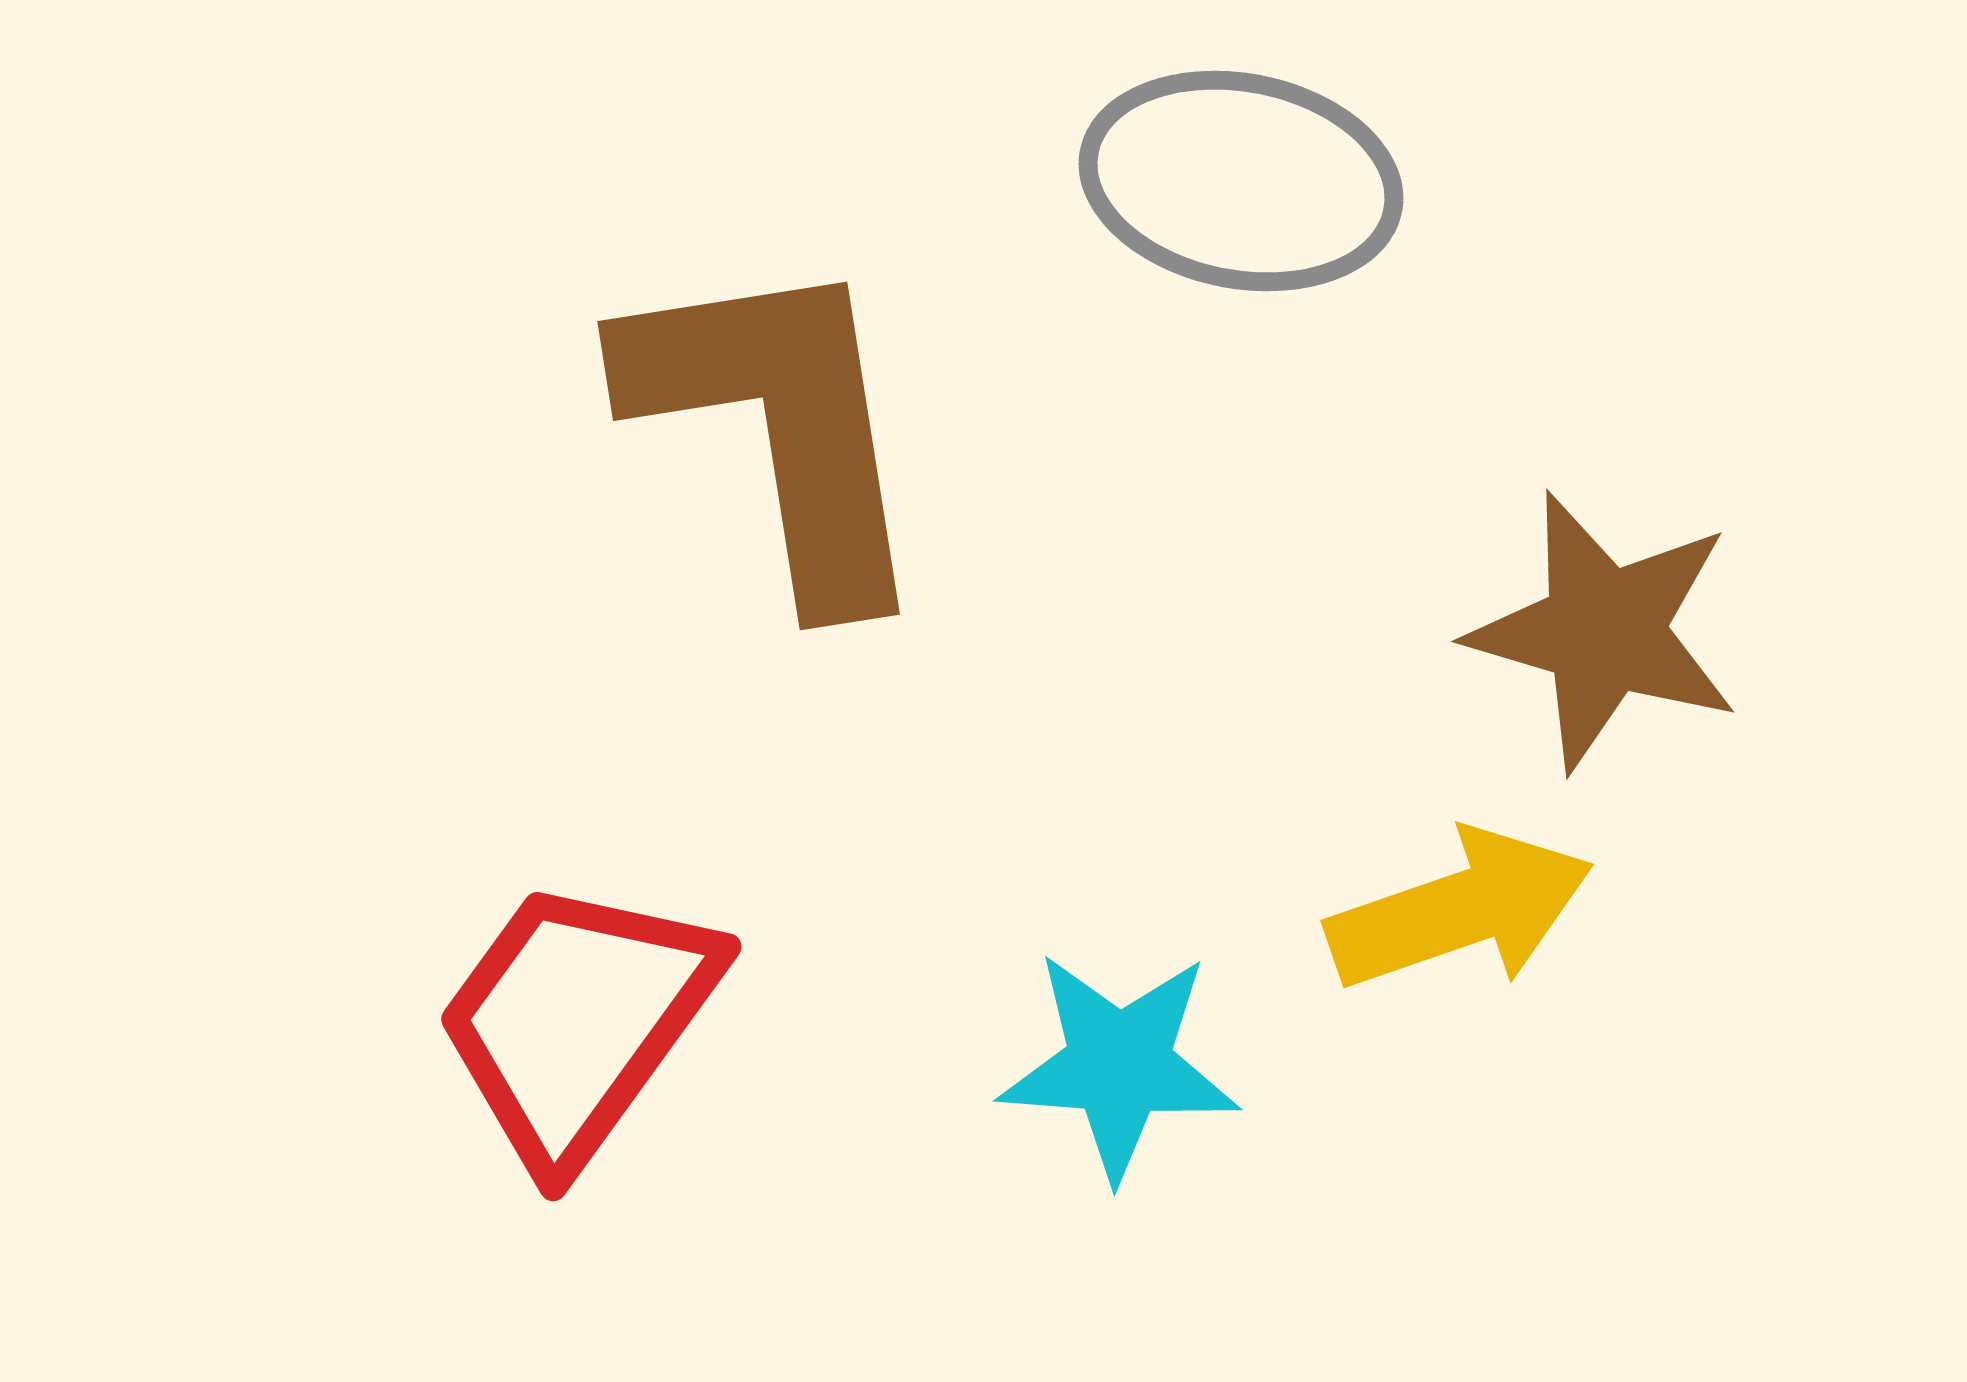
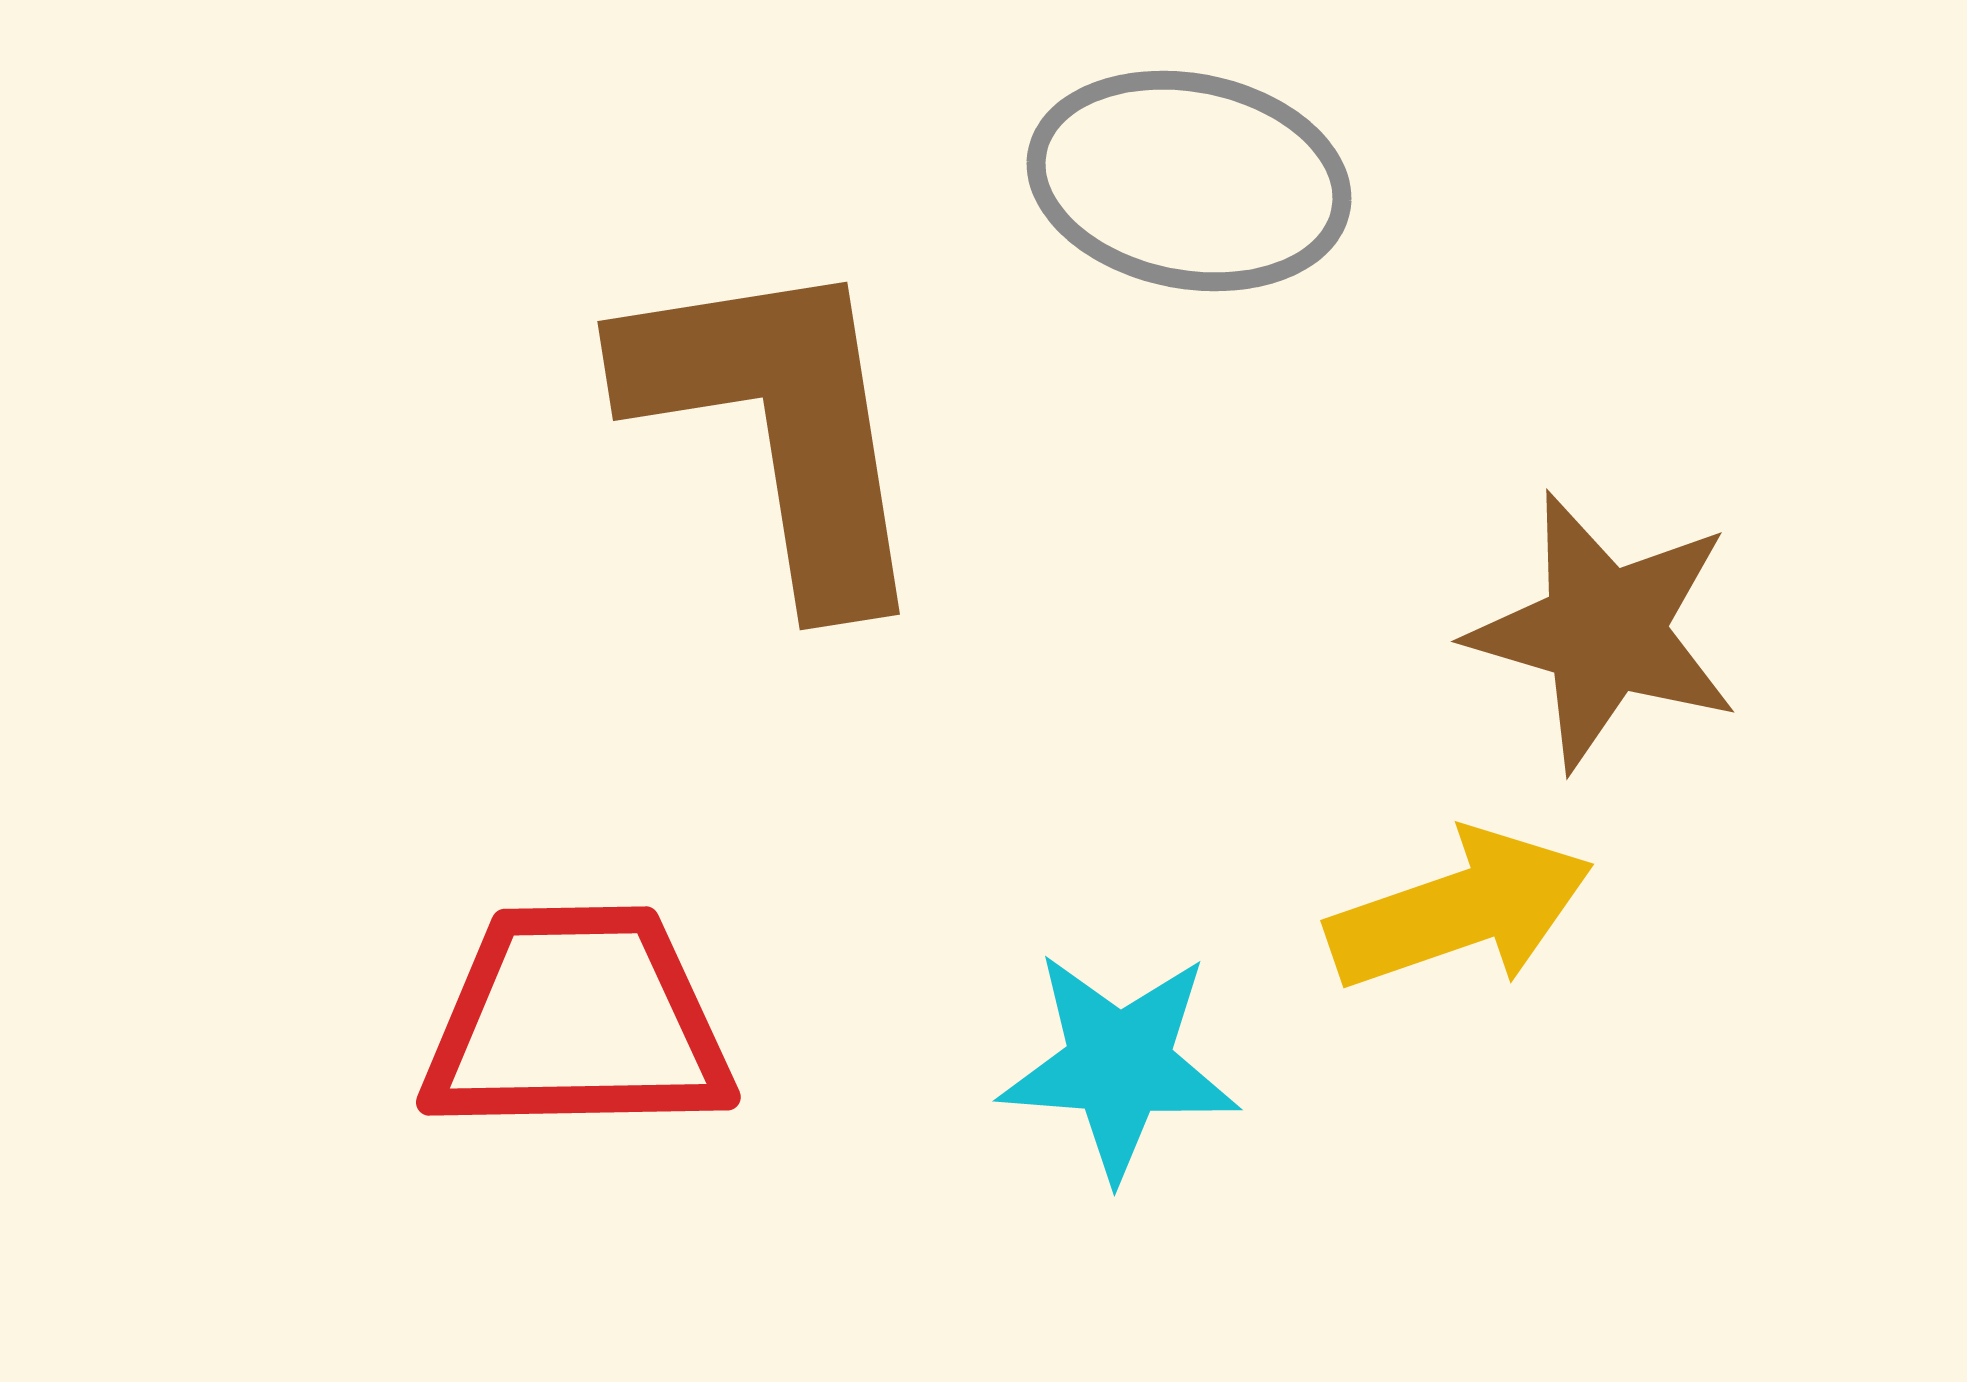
gray ellipse: moved 52 px left
red trapezoid: rotated 53 degrees clockwise
